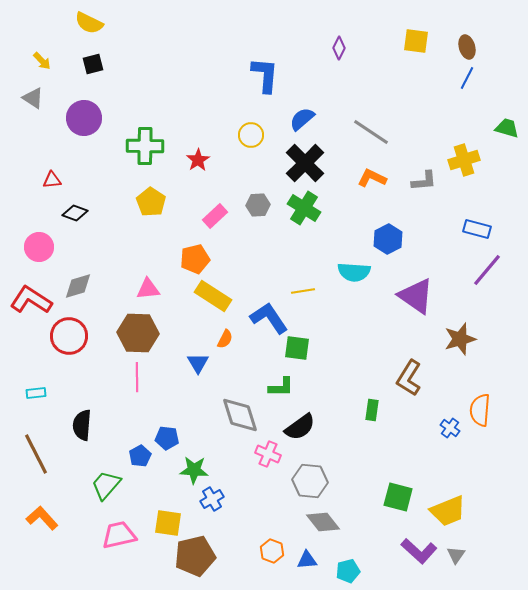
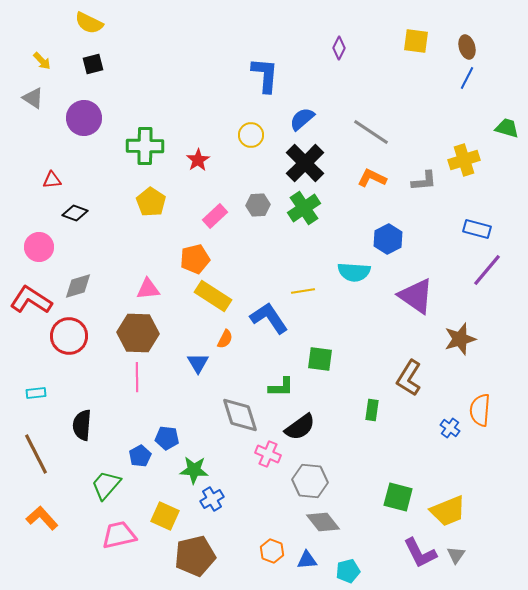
green cross at (304, 208): rotated 24 degrees clockwise
green square at (297, 348): moved 23 px right, 11 px down
yellow square at (168, 523): moved 3 px left, 7 px up; rotated 16 degrees clockwise
purple L-shape at (419, 551): moved 1 px right, 2 px down; rotated 21 degrees clockwise
